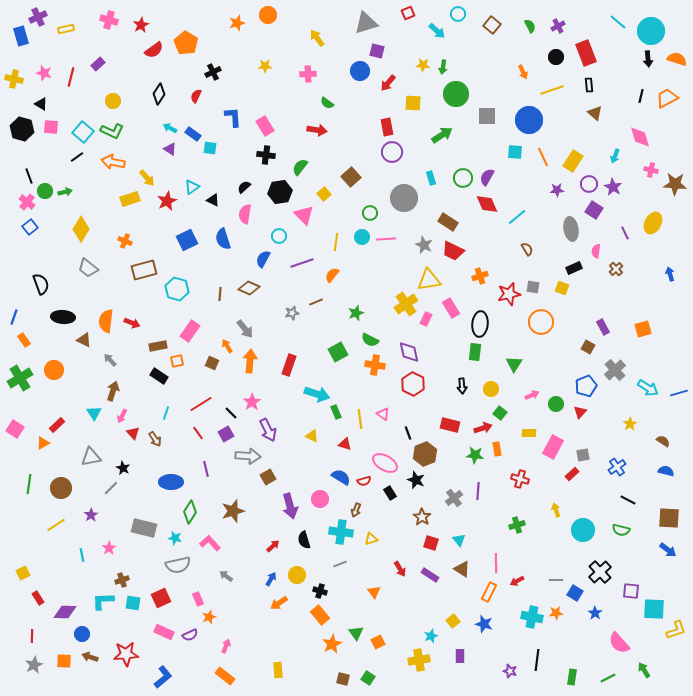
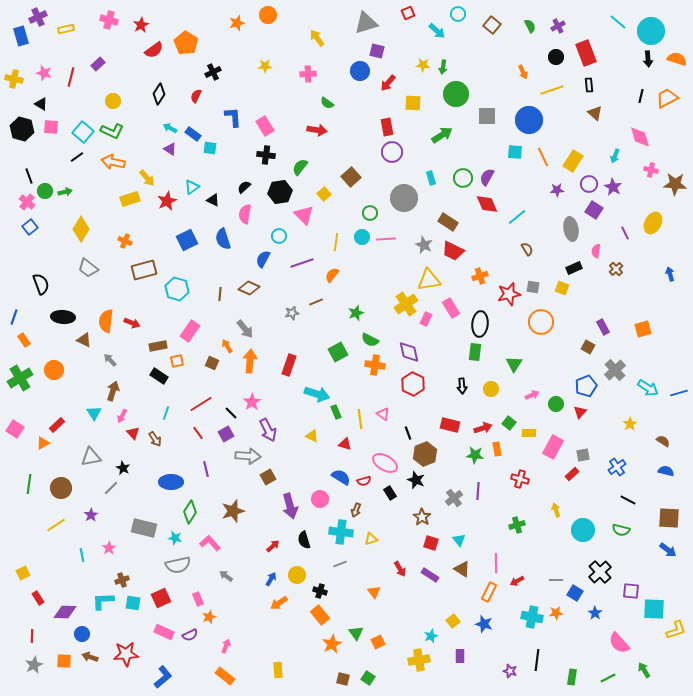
green square at (500, 413): moved 9 px right, 10 px down
